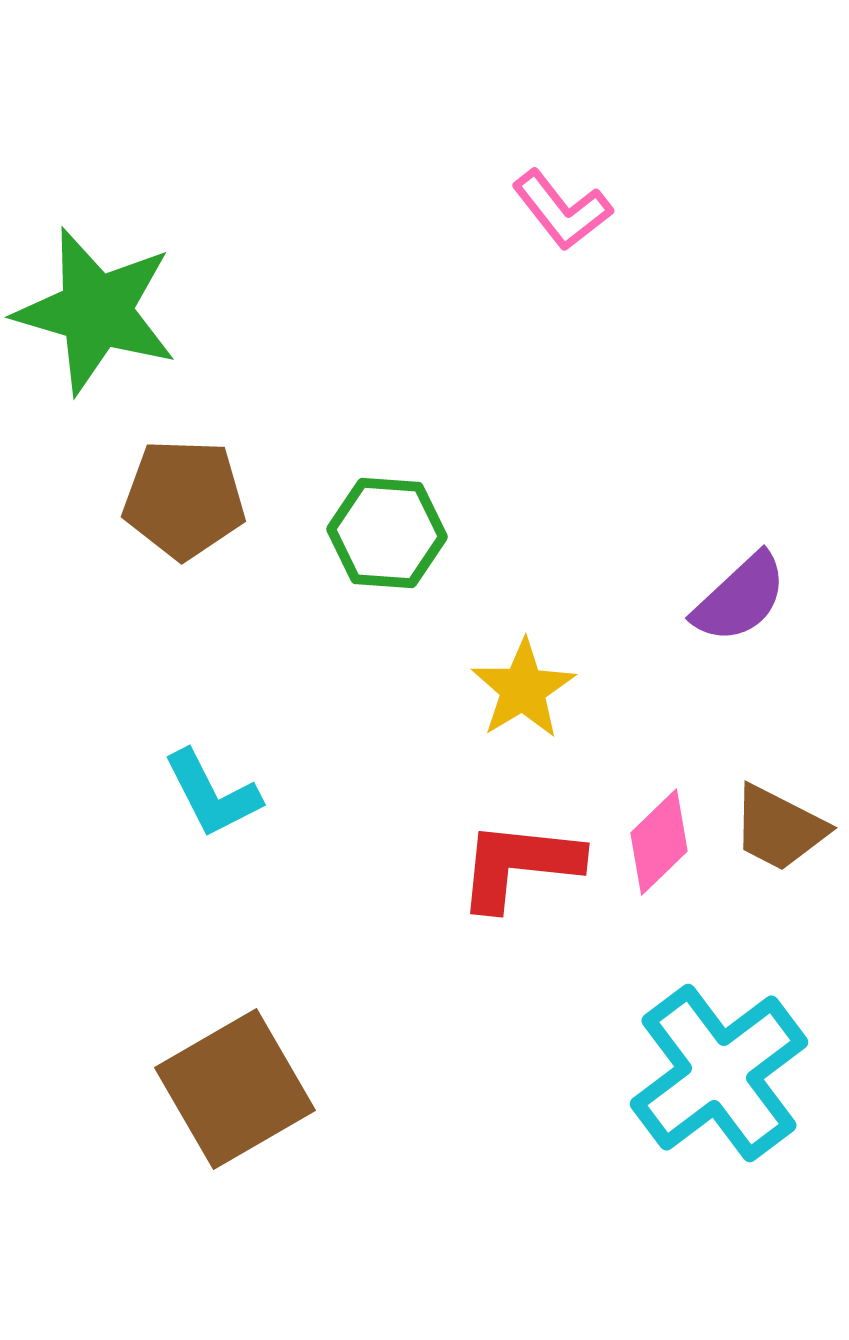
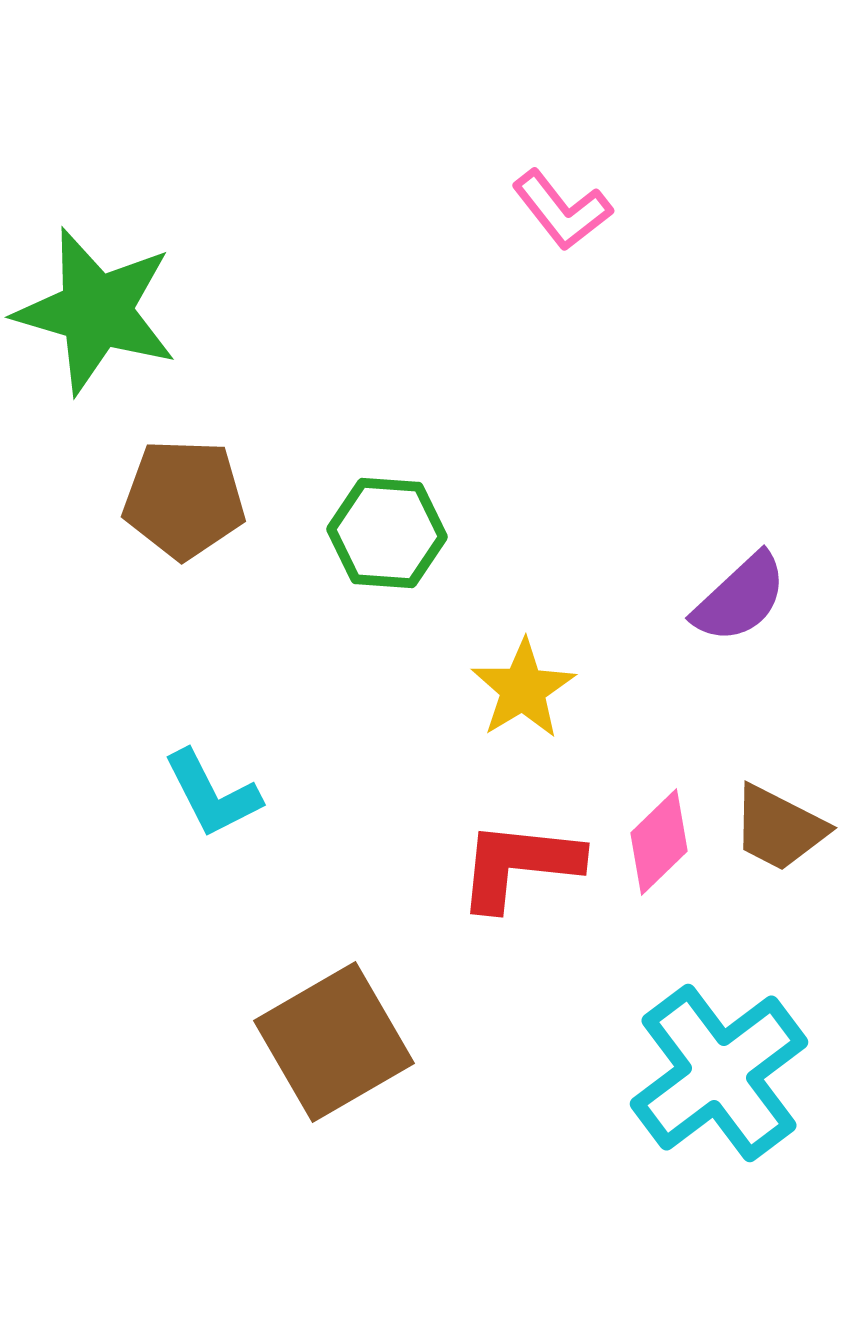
brown square: moved 99 px right, 47 px up
